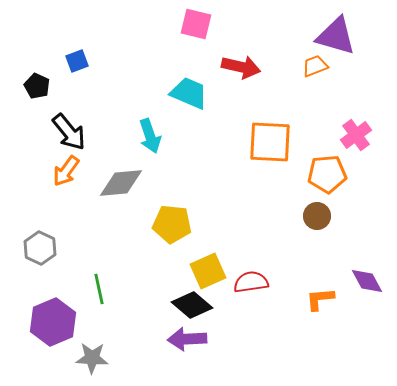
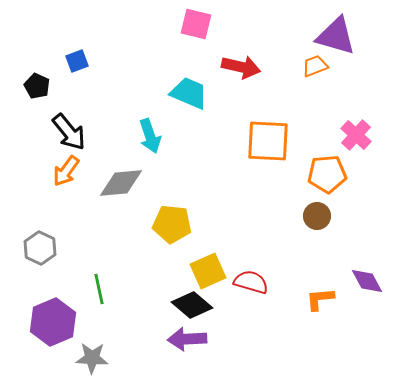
pink cross: rotated 12 degrees counterclockwise
orange square: moved 2 px left, 1 px up
red semicircle: rotated 24 degrees clockwise
